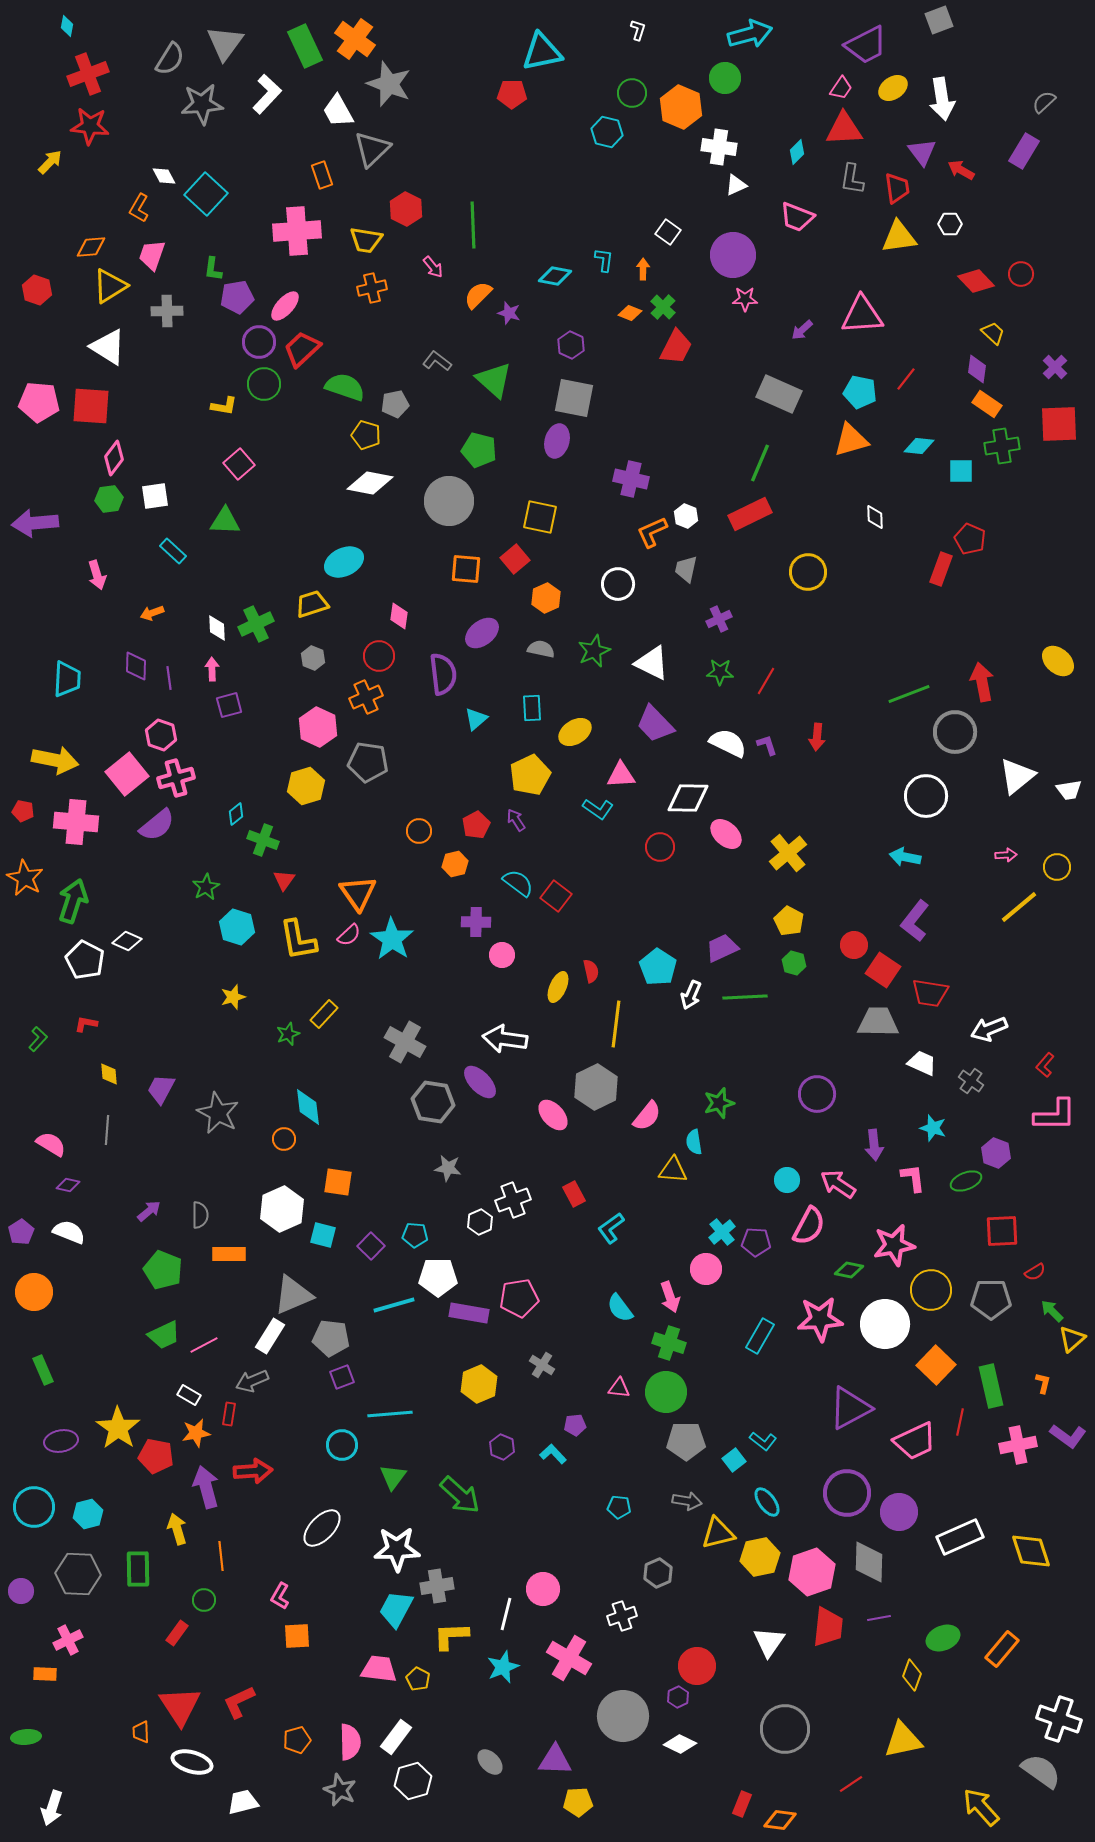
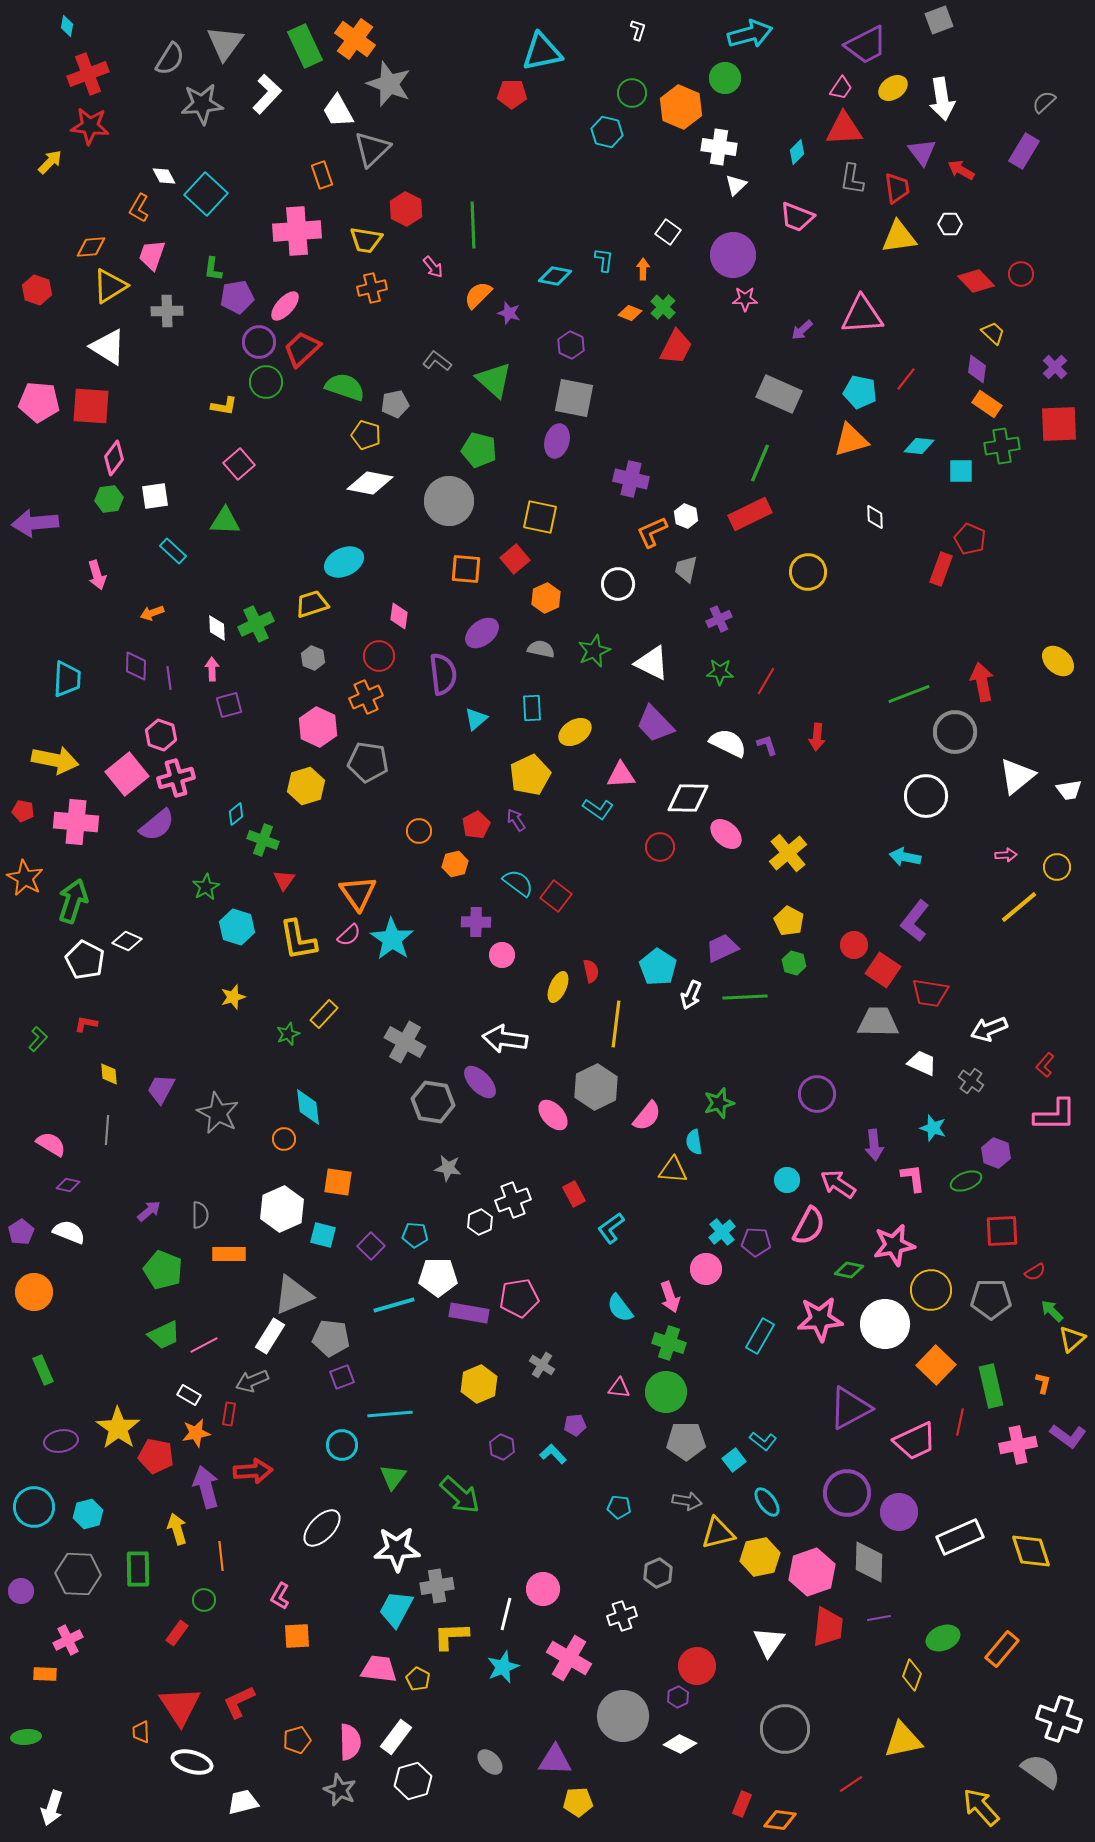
white triangle at (736, 185): rotated 20 degrees counterclockwise
green circle at (264, 384): moved 2 px right, 2 px up
